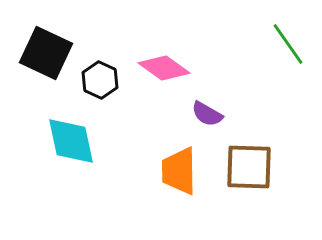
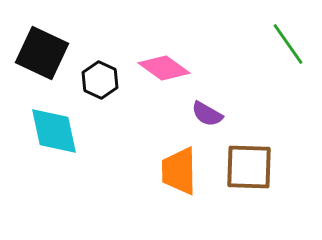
black square: moved 4 px left
cyan diamond: moved 17 px left, 10 px up
